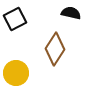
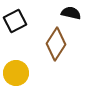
black square: moved 2 px down
brown diamond: moved 1 px right, 5 px up
